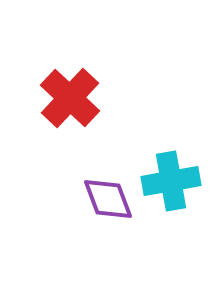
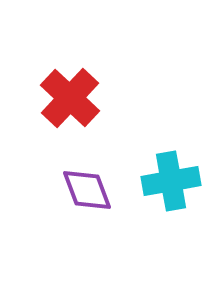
purple diamond: moved 21 px left, 9 px up
